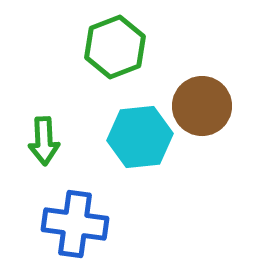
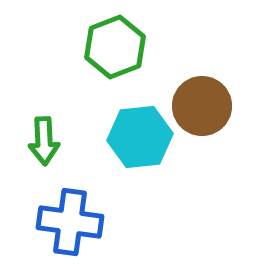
blue cross: moved 5 px left, 2 px up
